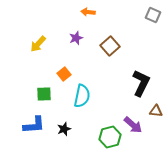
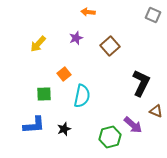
brown triangle: rotated 16 degrees clockwise
